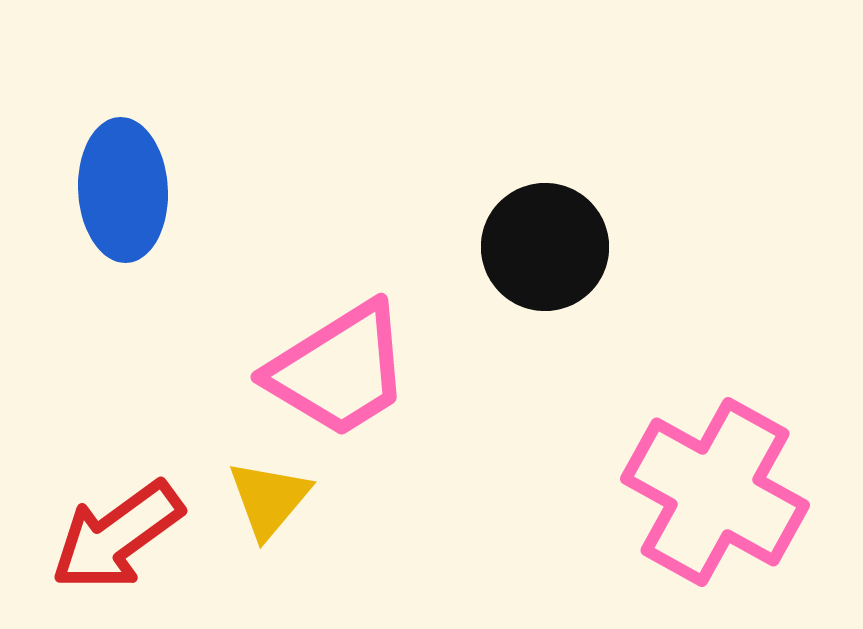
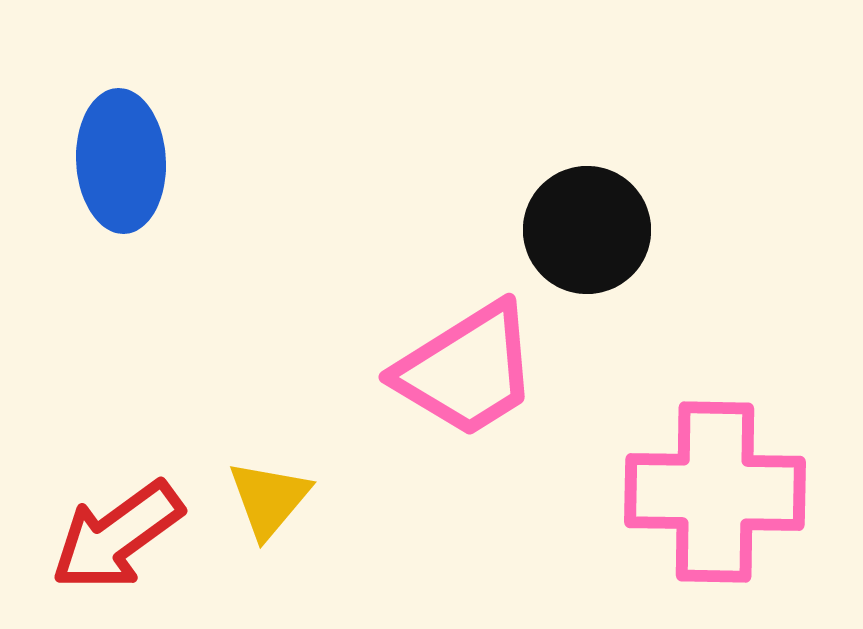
blue ellipse: moved 2 px left, 29 px up
black circle: moved 42 px right, 17 px up
pink trapezoid: moved 128 px right
pink cross: rotated 28 degrees counterclockwise
